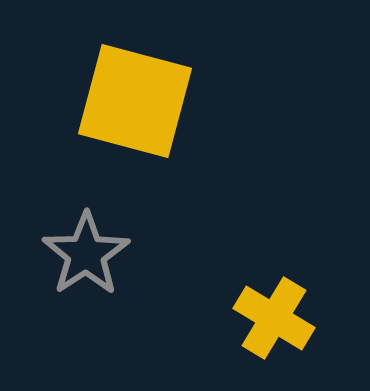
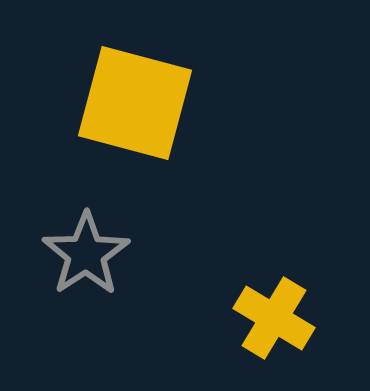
yellow square: moved 2 px down
